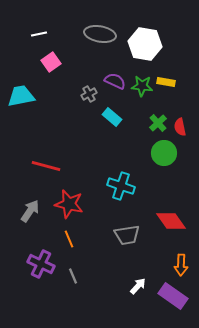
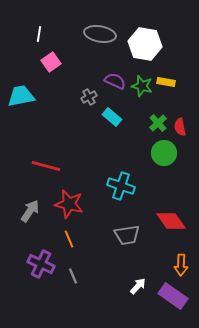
white line: rotated 70 degrees counterclockwise
green star: rotated 10 degrees clockwise
gray cross: moved 3 px down
